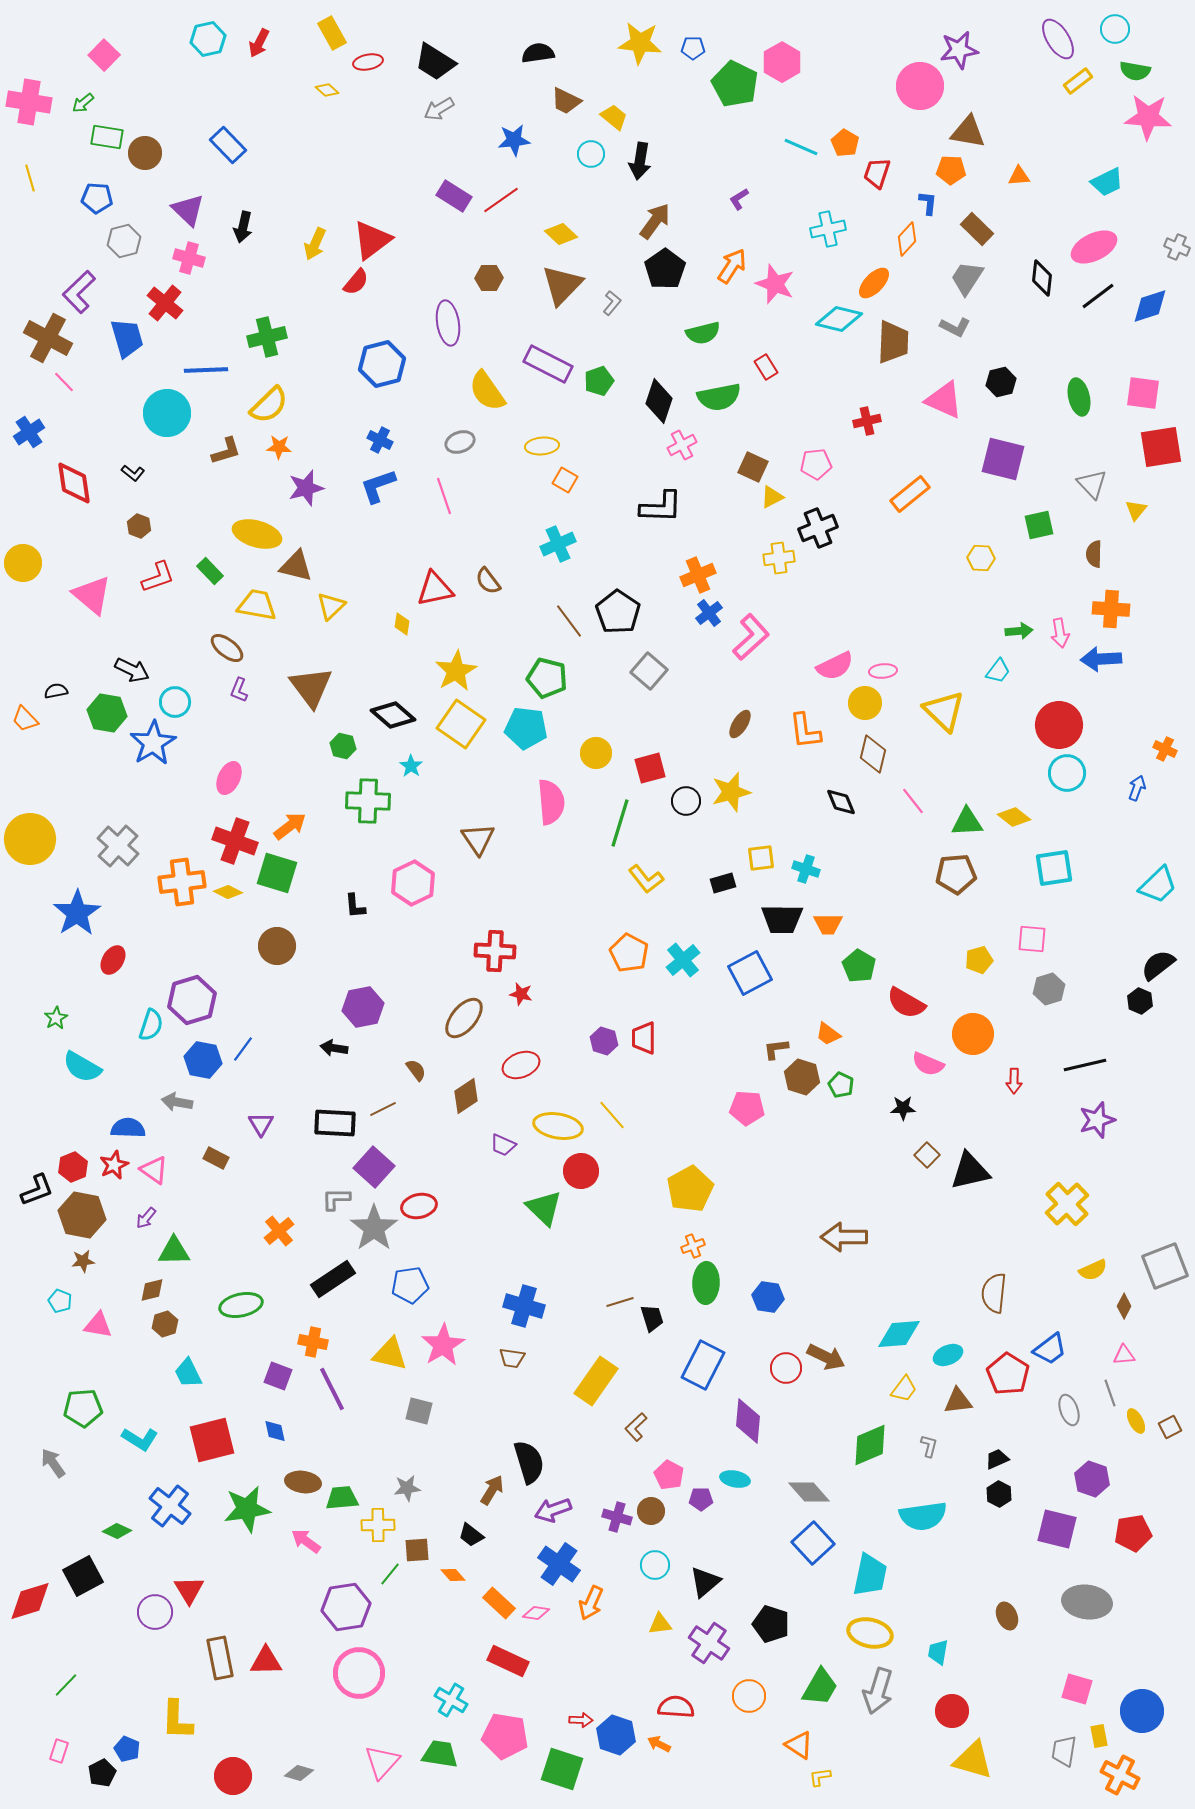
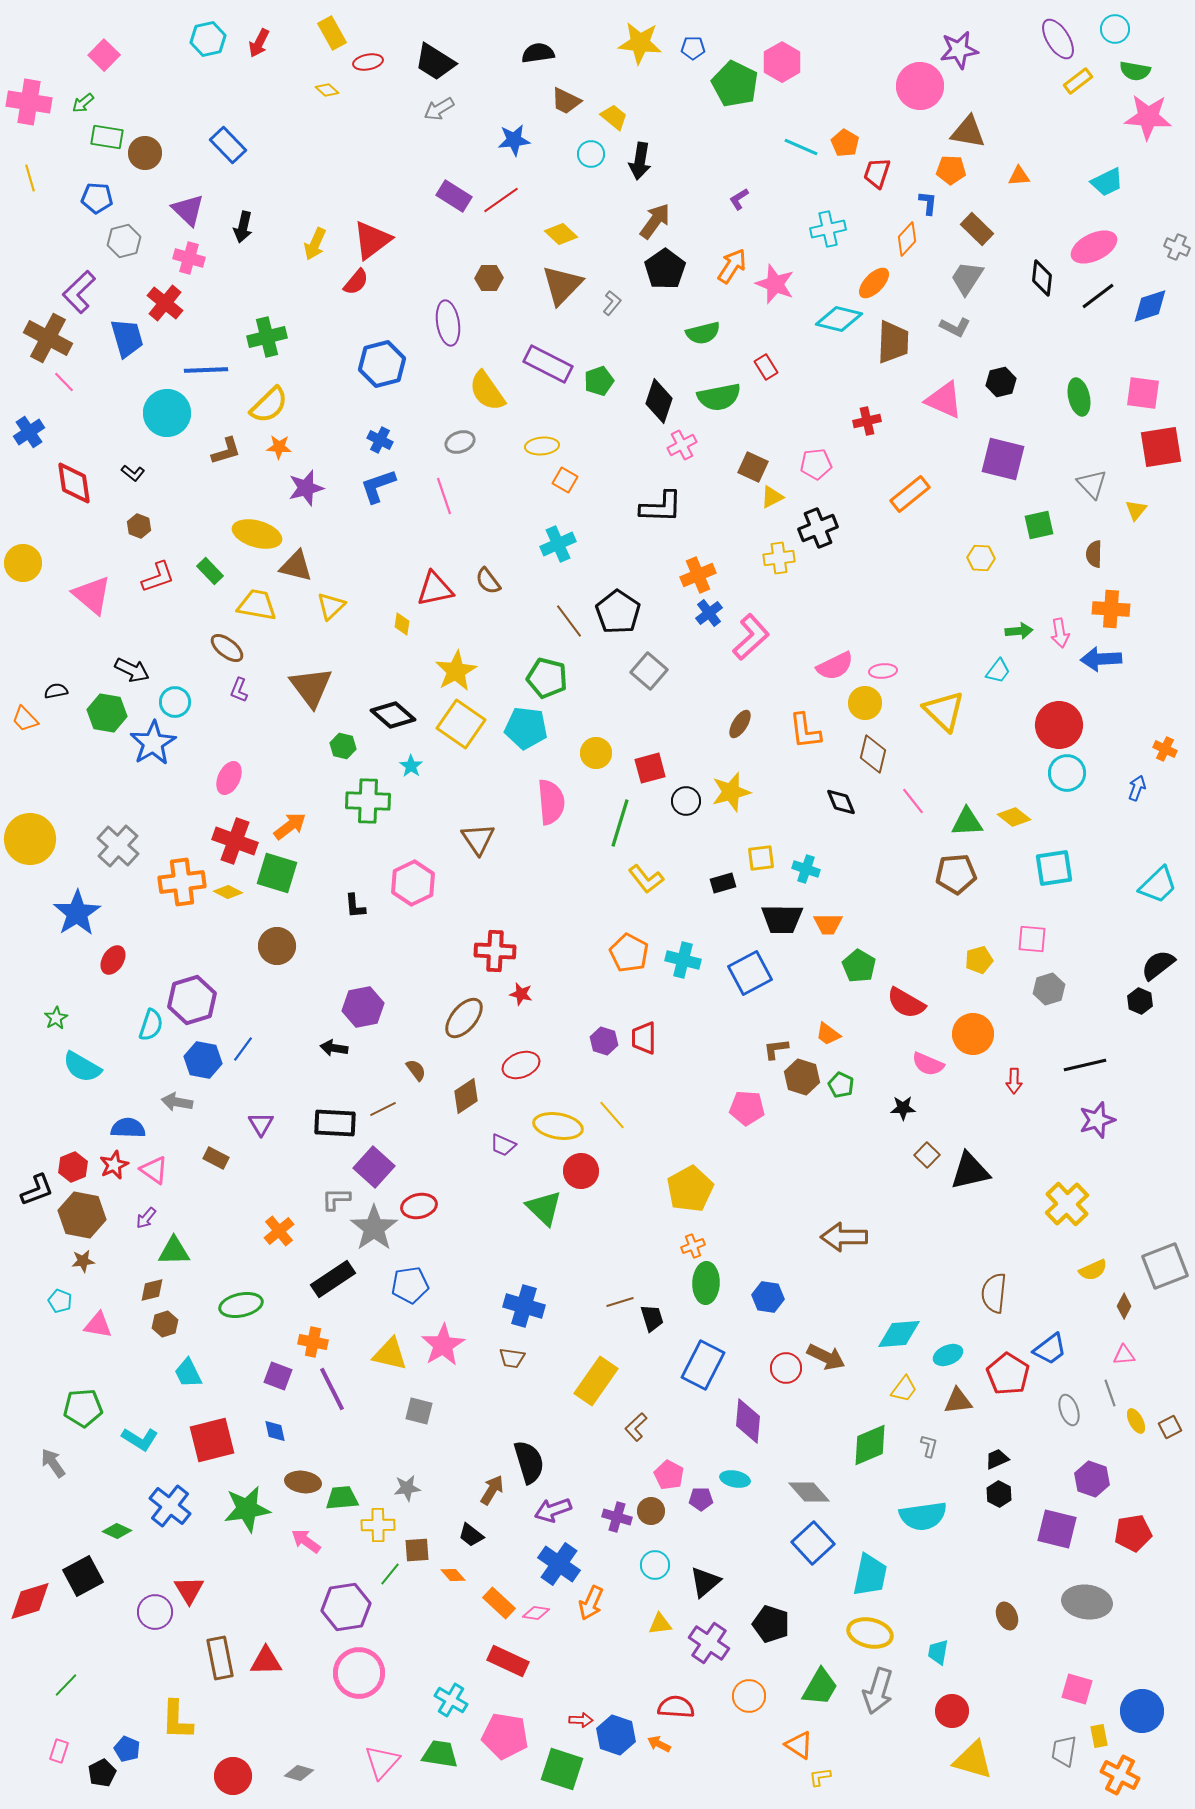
cyan cross at (683, 960): rotated 36 degrees counterclockwise
